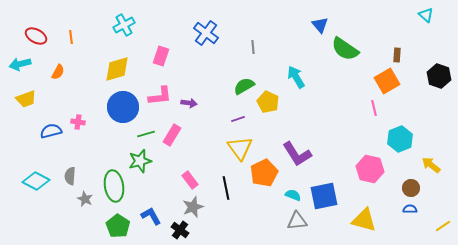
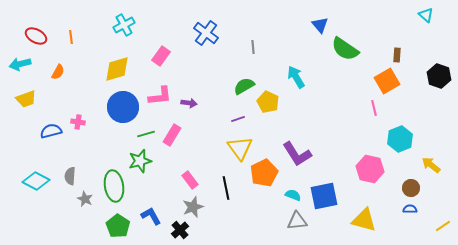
pink rectangle at (161, 56): rotated 18 degrees clockwise
black cross at (180, 230): rotated 12 degrees clockwise
